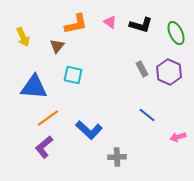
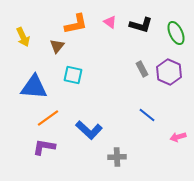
purple L-shape: rotated 50 degrees clockwise
